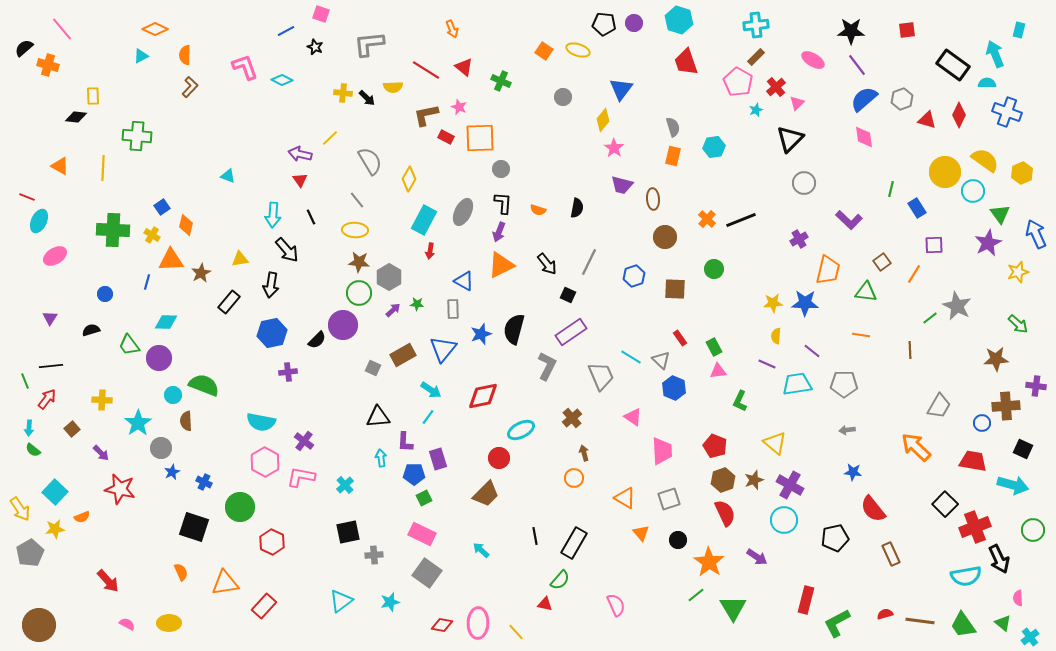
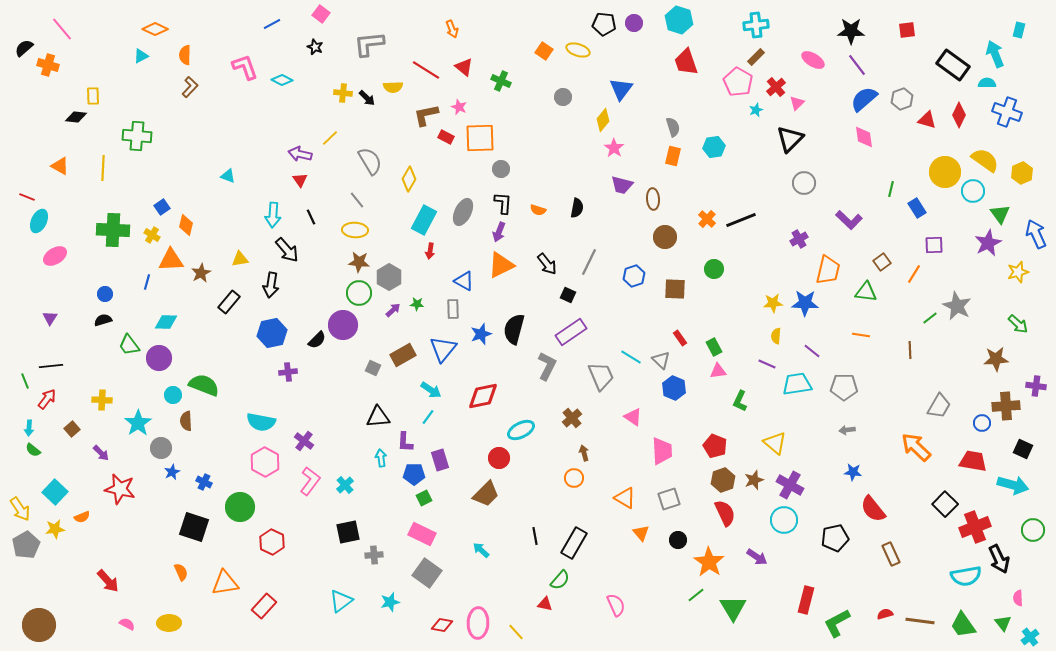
pink square at (321, 14): rotated 18 degrees clockwise
blue line at (286, 31): moved 14 px left, 7 px up
black semicircle at (91, 330): moved 12 px right, 10 px up
gray pentagon at (844, 384): moved 3 px down
purple rectangle at (438, 459): moved 2 px right, 1 px down
pink L-shape at (301, 477): moved 9 px right, 4 px down; rotated 116 degrees clockwise
gray pentagon at (30, 553): moved 4 px left, 8 px up
green triangle at (1003, 623): rotated 12 degrees clockwise
